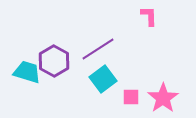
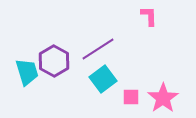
cyan trapezoid: rotated 56 degrees clockwise
